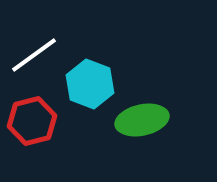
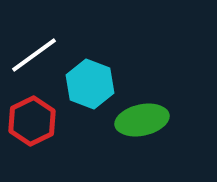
red hexagon: rotated 12 degrees counterclockwise
